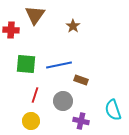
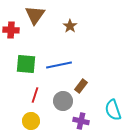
brown star: moved 3 px left
brown rectangle: moved 6 px down; rotated 72 degrees counterclockwise
